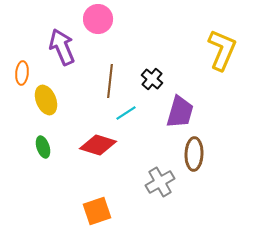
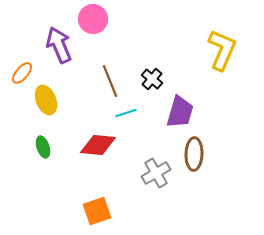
pink circle: moved 5 px left
purple arrow: moved 3 px left, 2 px up
orange ellipse: rotated 35 degrees clockwise
brown line: rotated 28 degrees counterclockwise
cyan line: rotated 15 degrees clockwise
red diamond: rotated 12 degrees counterclockwise
gray cross: moved 4 px left, 9 px up
